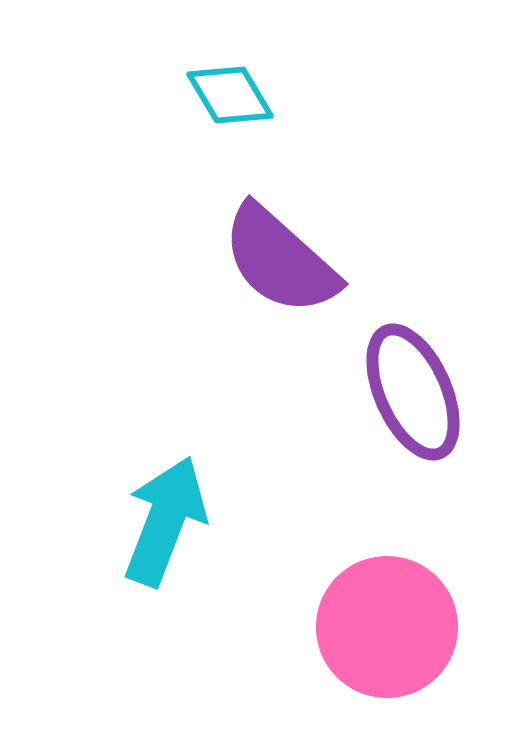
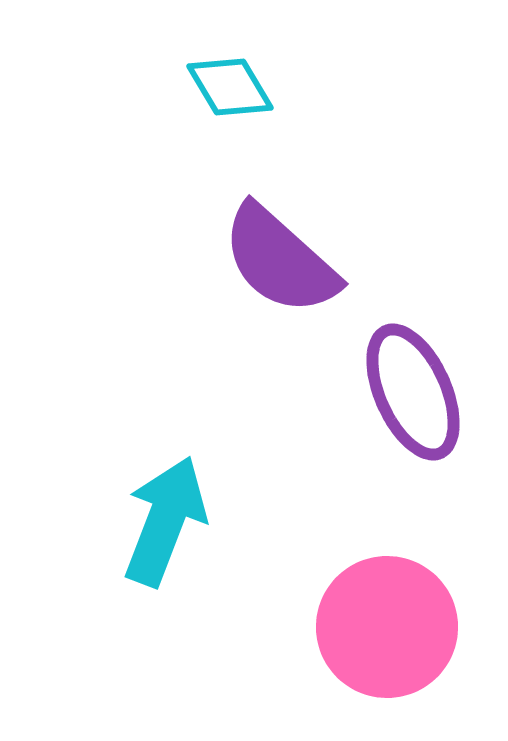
cyan diamond: moved 8 px up
